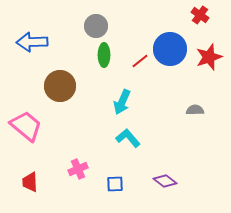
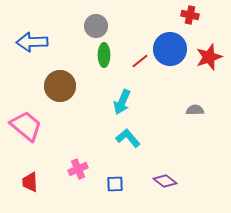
red cross: moved 10 px left; rotated 24 degrees counterclockwise
